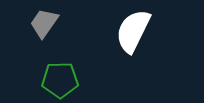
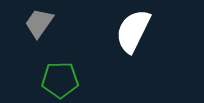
gray trapezoid: moved 5 px left
